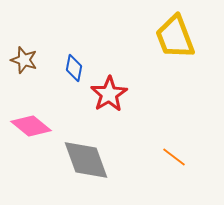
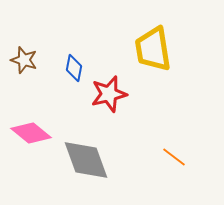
yellow trapezoid: moved 22 px left, 12 px down; rotated 12 degrees clockwise
red star: rotated 18 degrees clockwise
pink diamond: moved 7 px down
